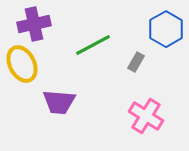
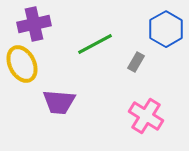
green line: moved 2 px right, 1 px up
